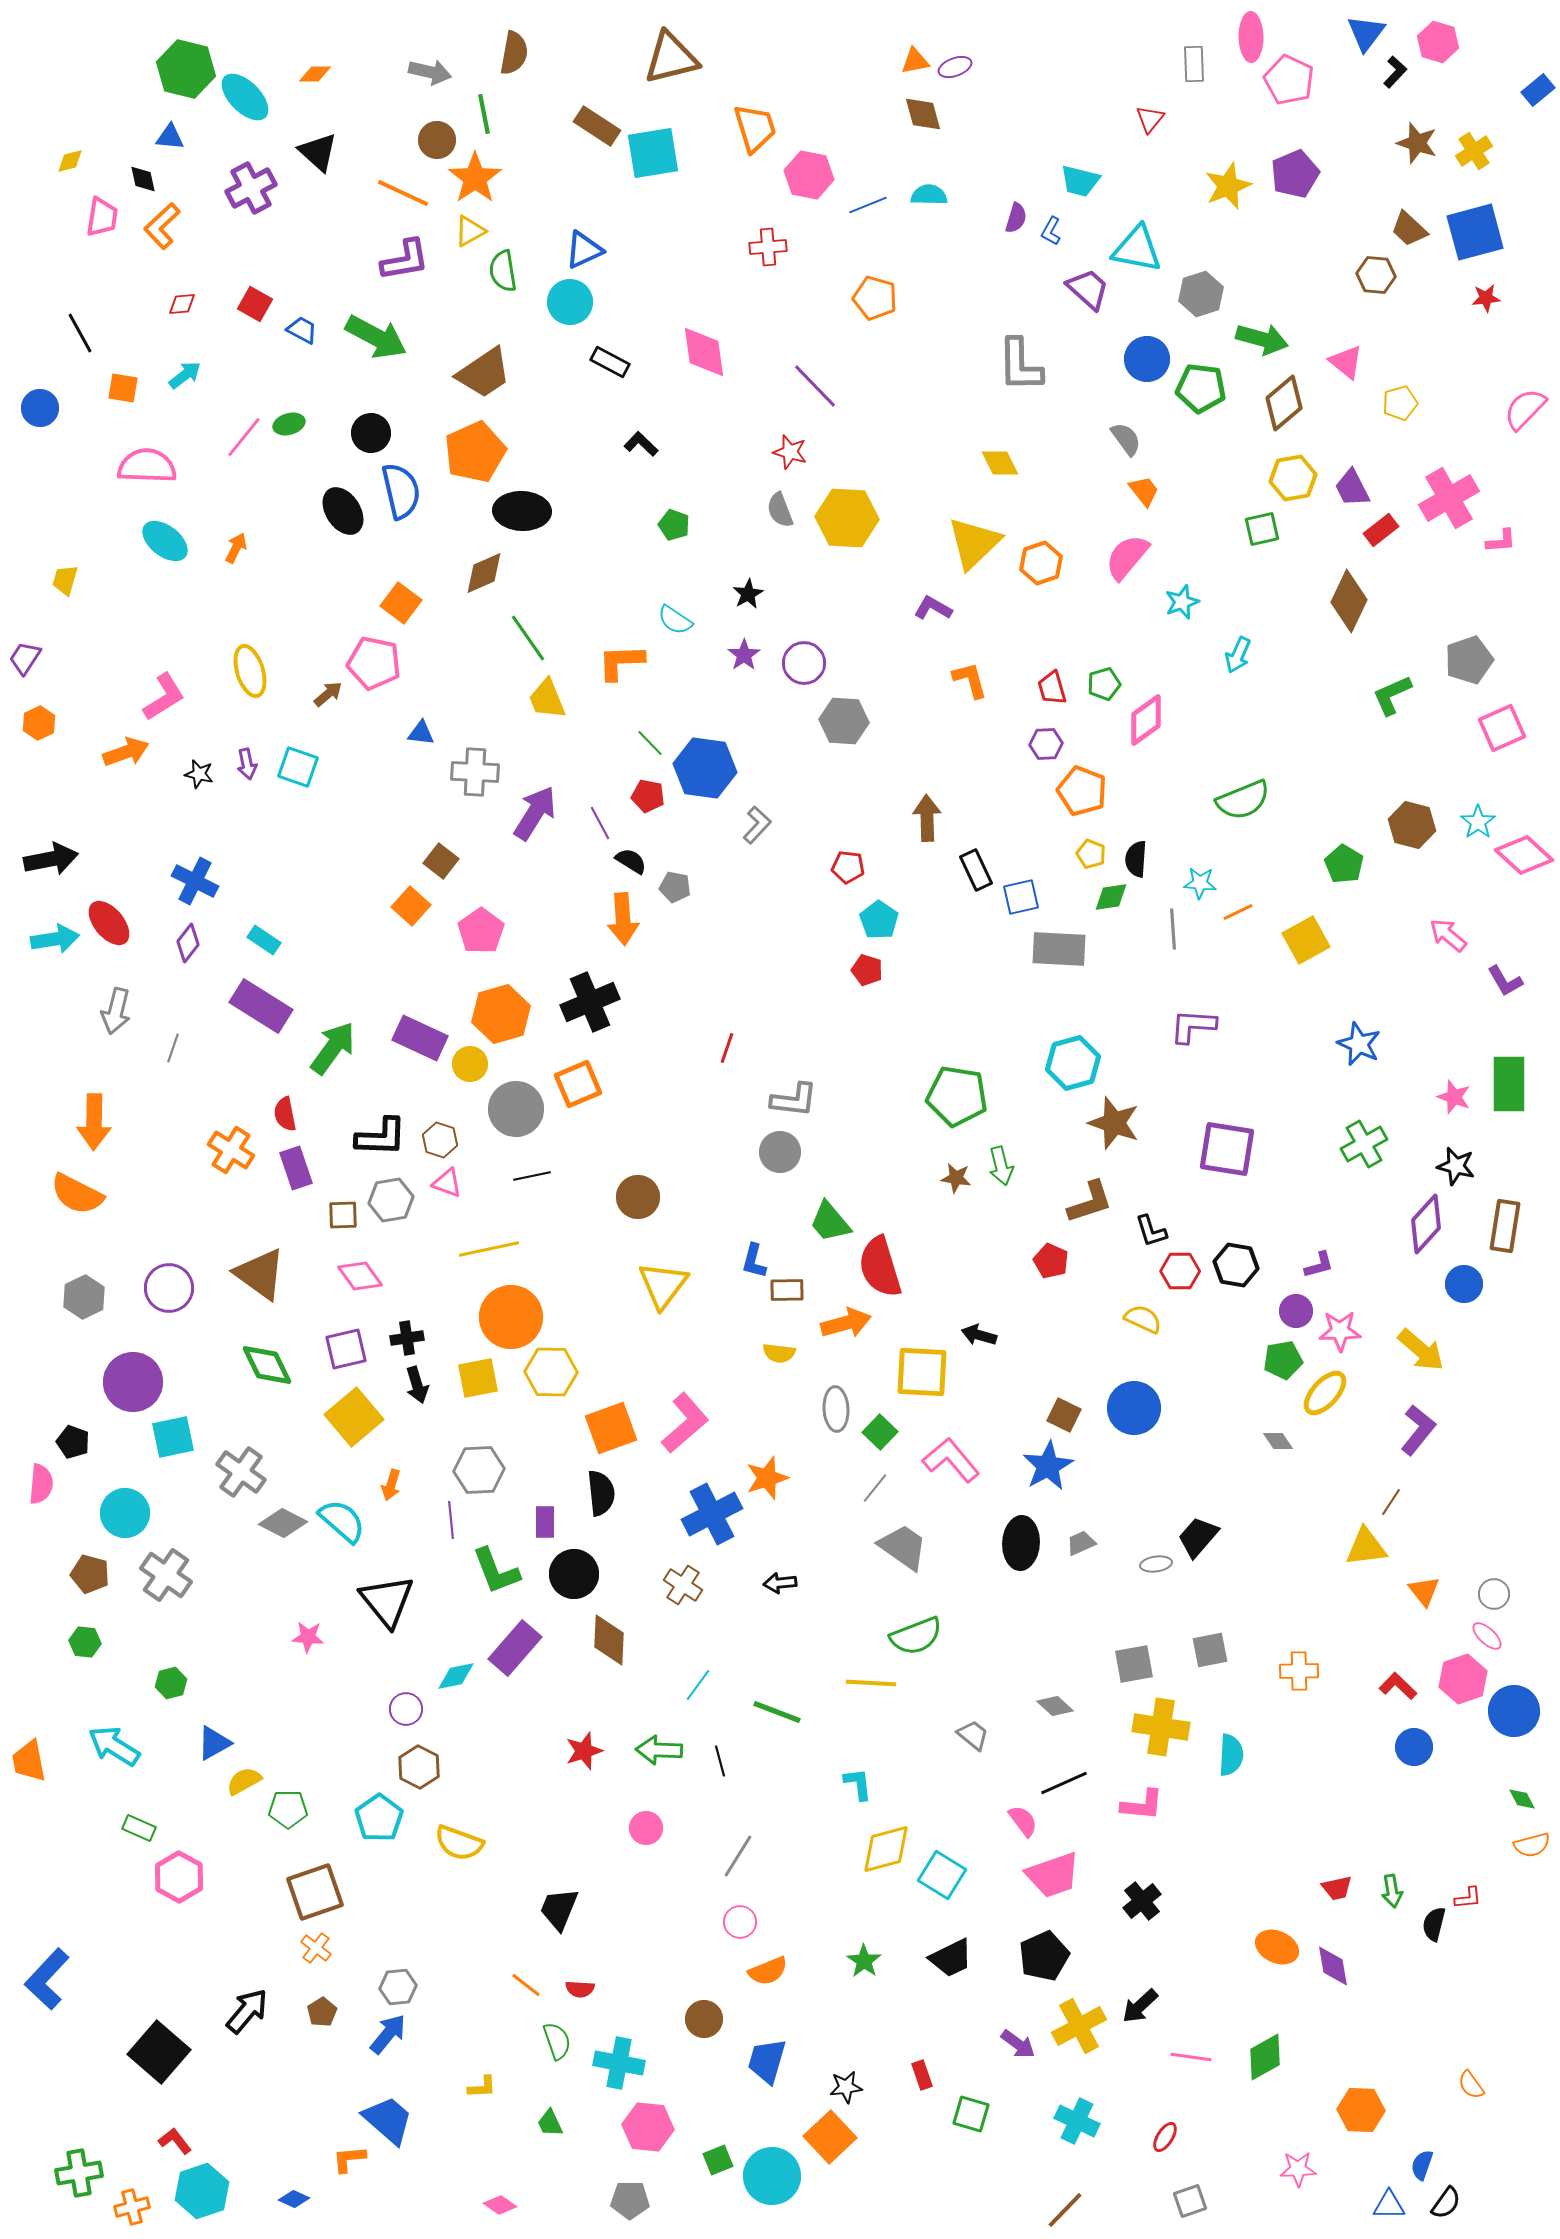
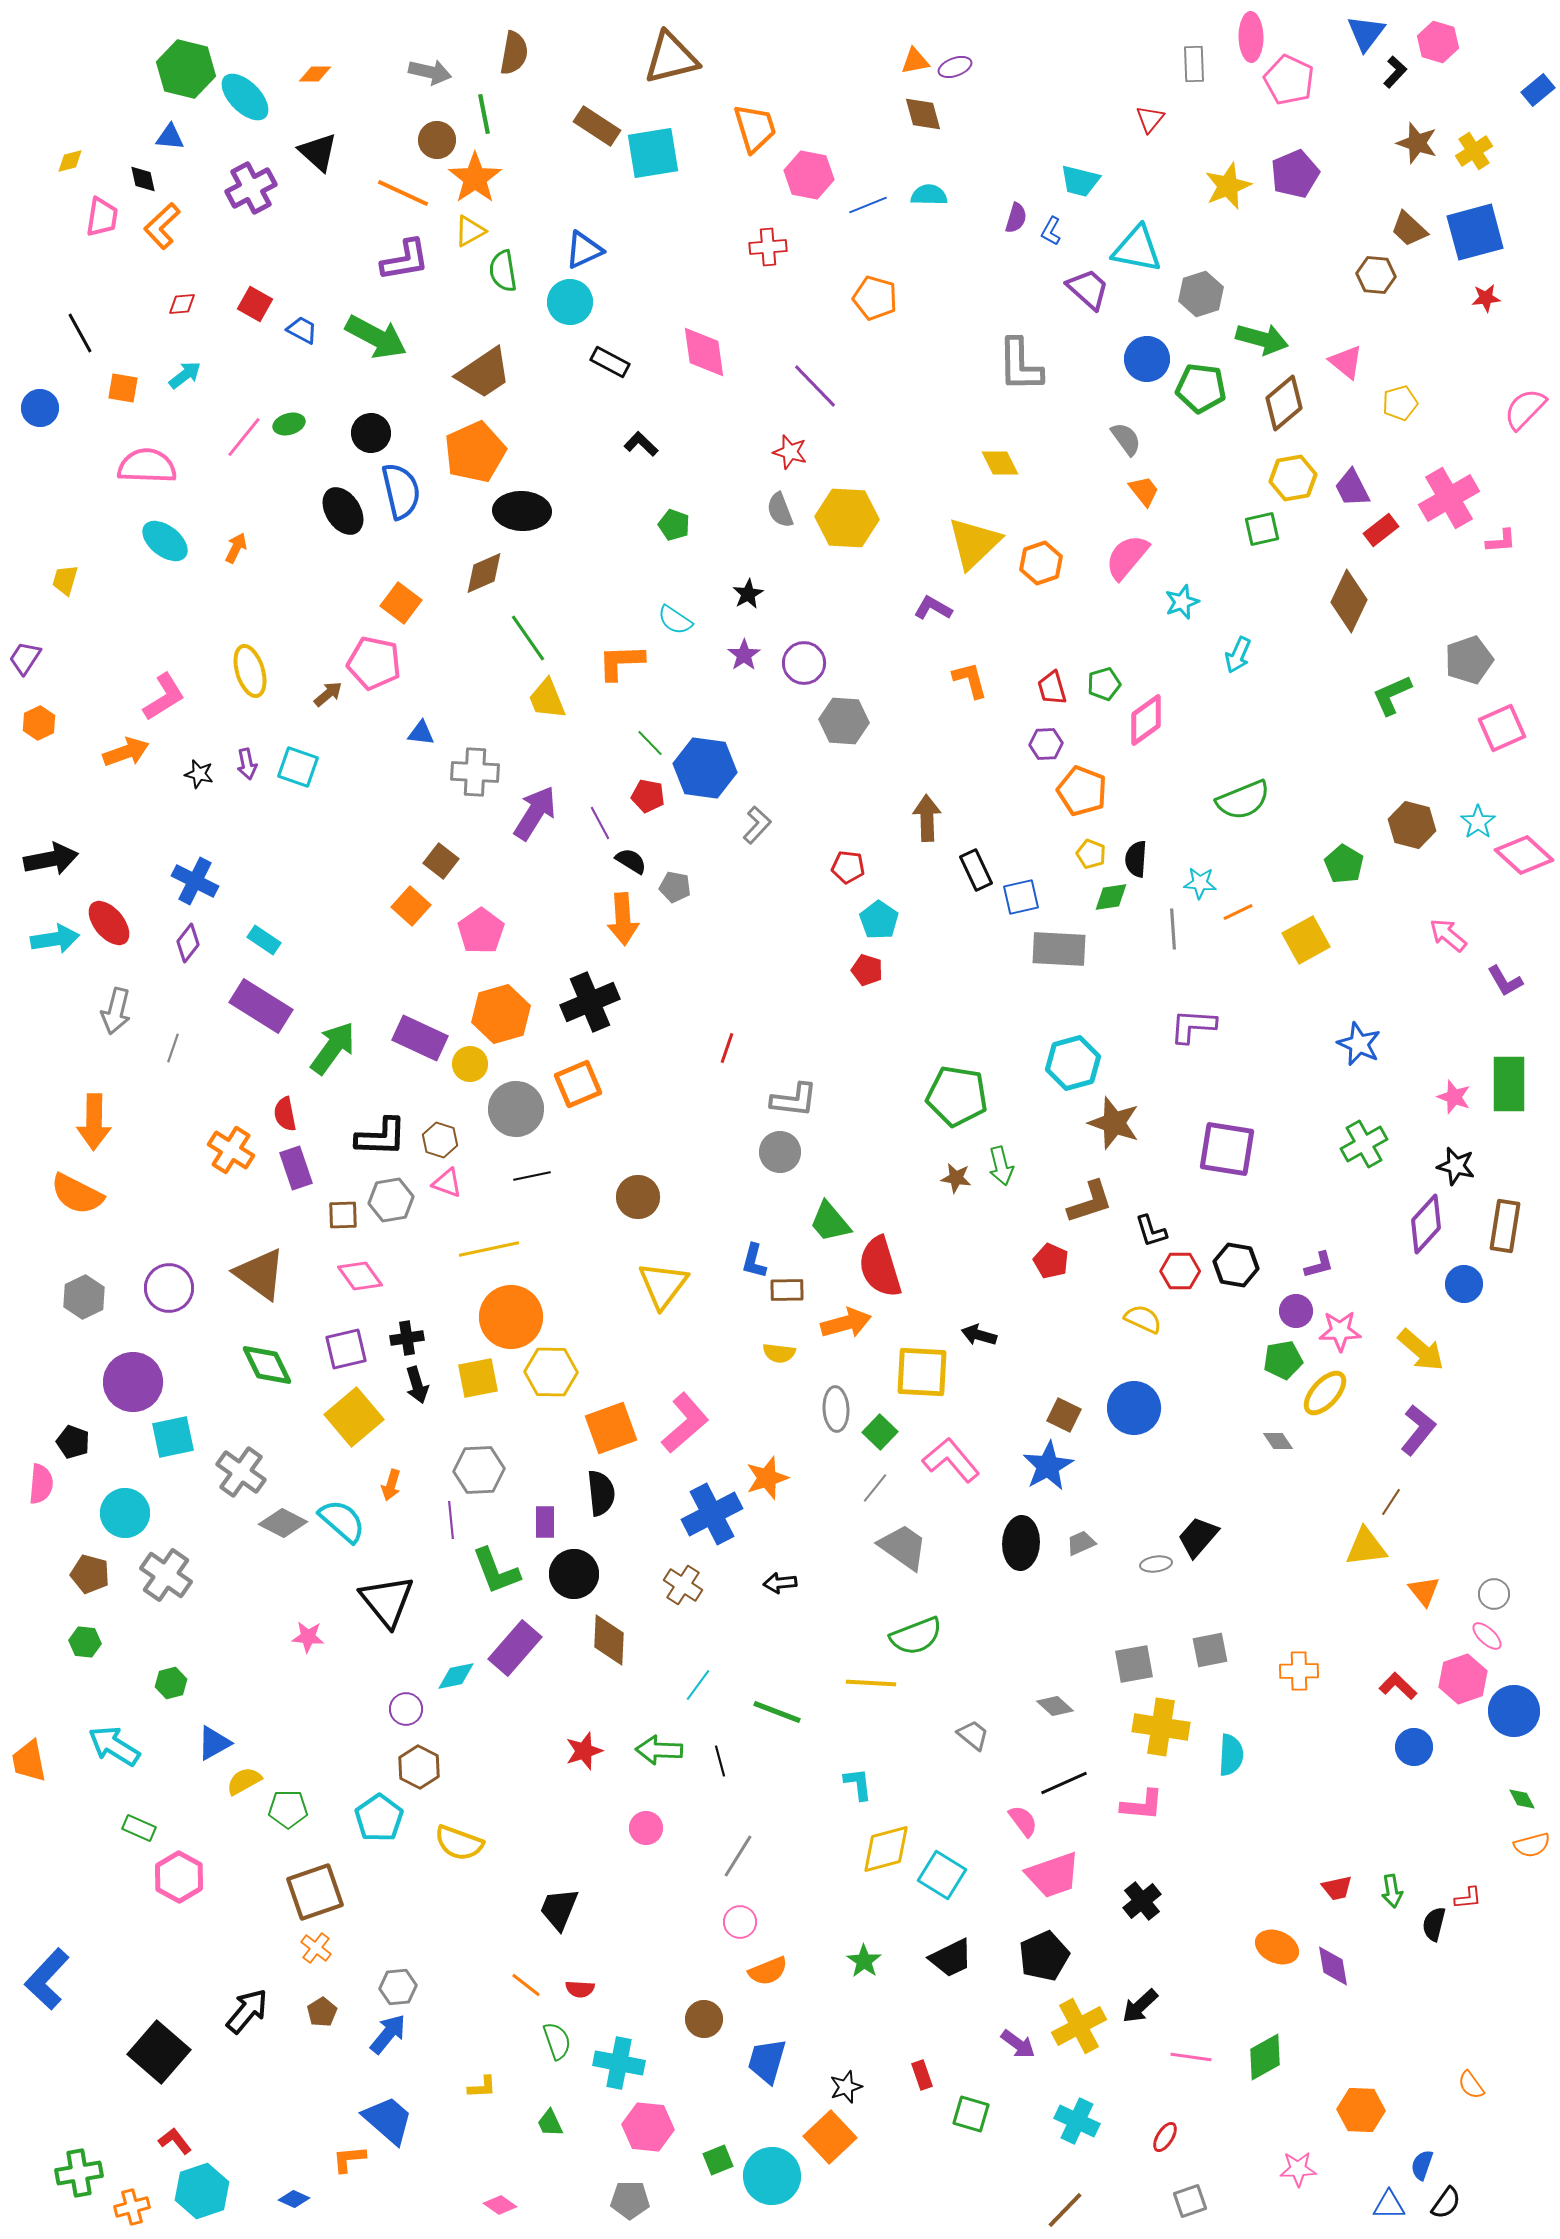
black star at (846, 2087): rotated 12 degrees counterclockwise
